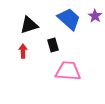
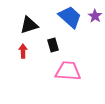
blue trapezoid: moved 1 px right, 2 px up
